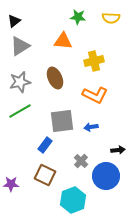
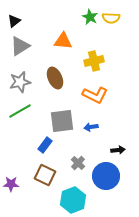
green star: moved 12 px right; rotated 21 degrees clockwise
gray cross: moved 3 px left, 2 px down
